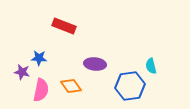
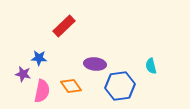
red rectangle: rotated 65 degrees counterclockwise
purple star: moved 1 px right, 2 px down
blue hexagon: moved 10 px left
pink semicircle: moved 1 px right, 1 px down
